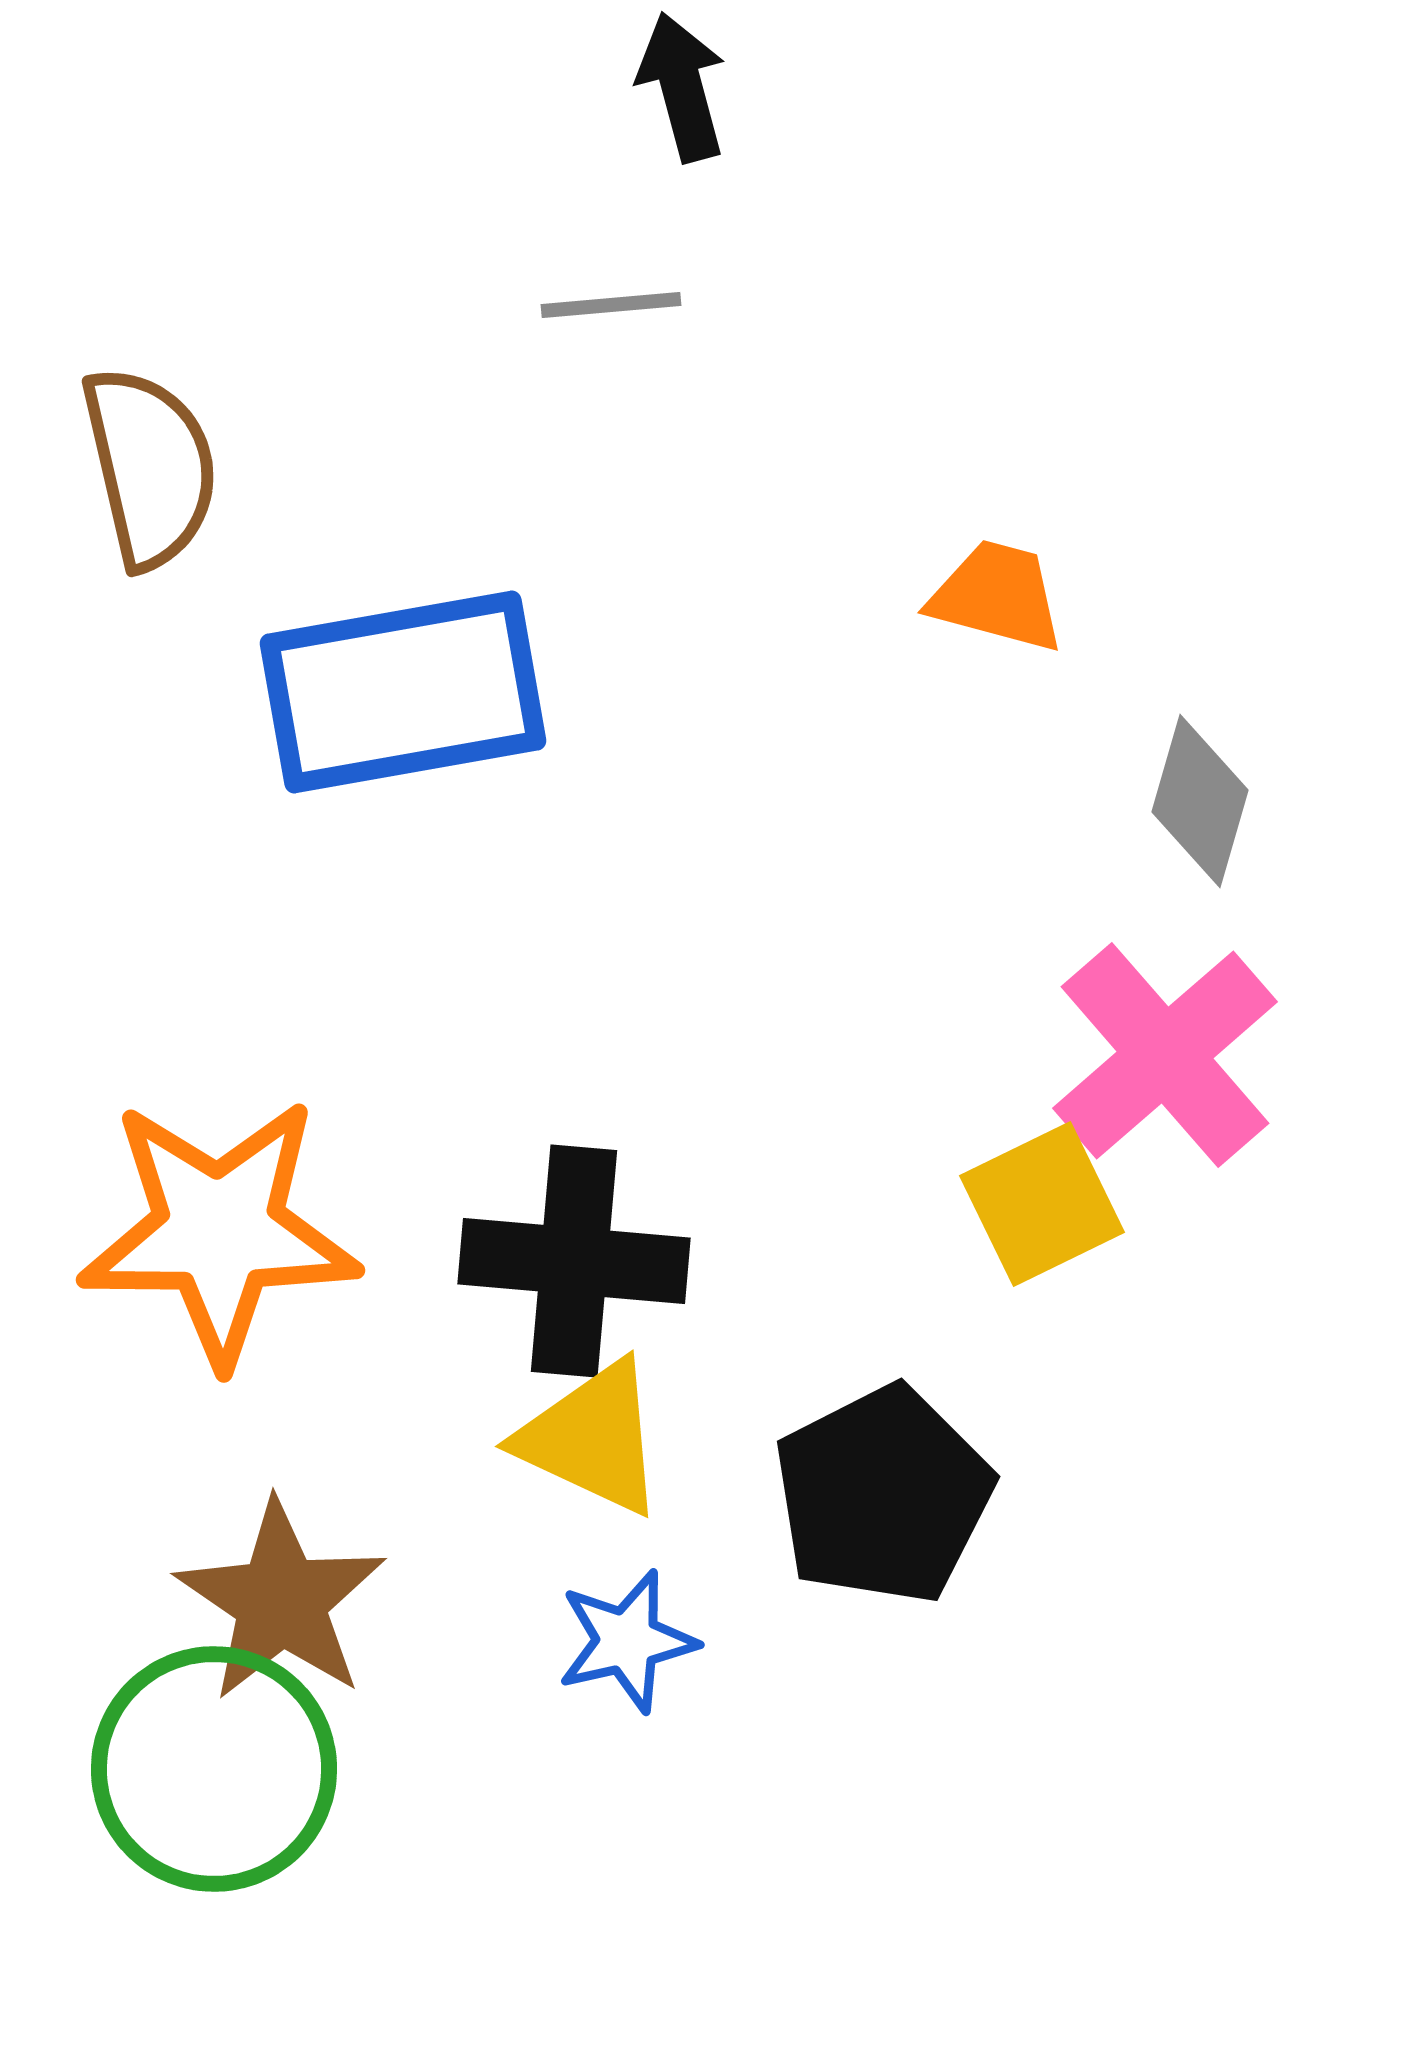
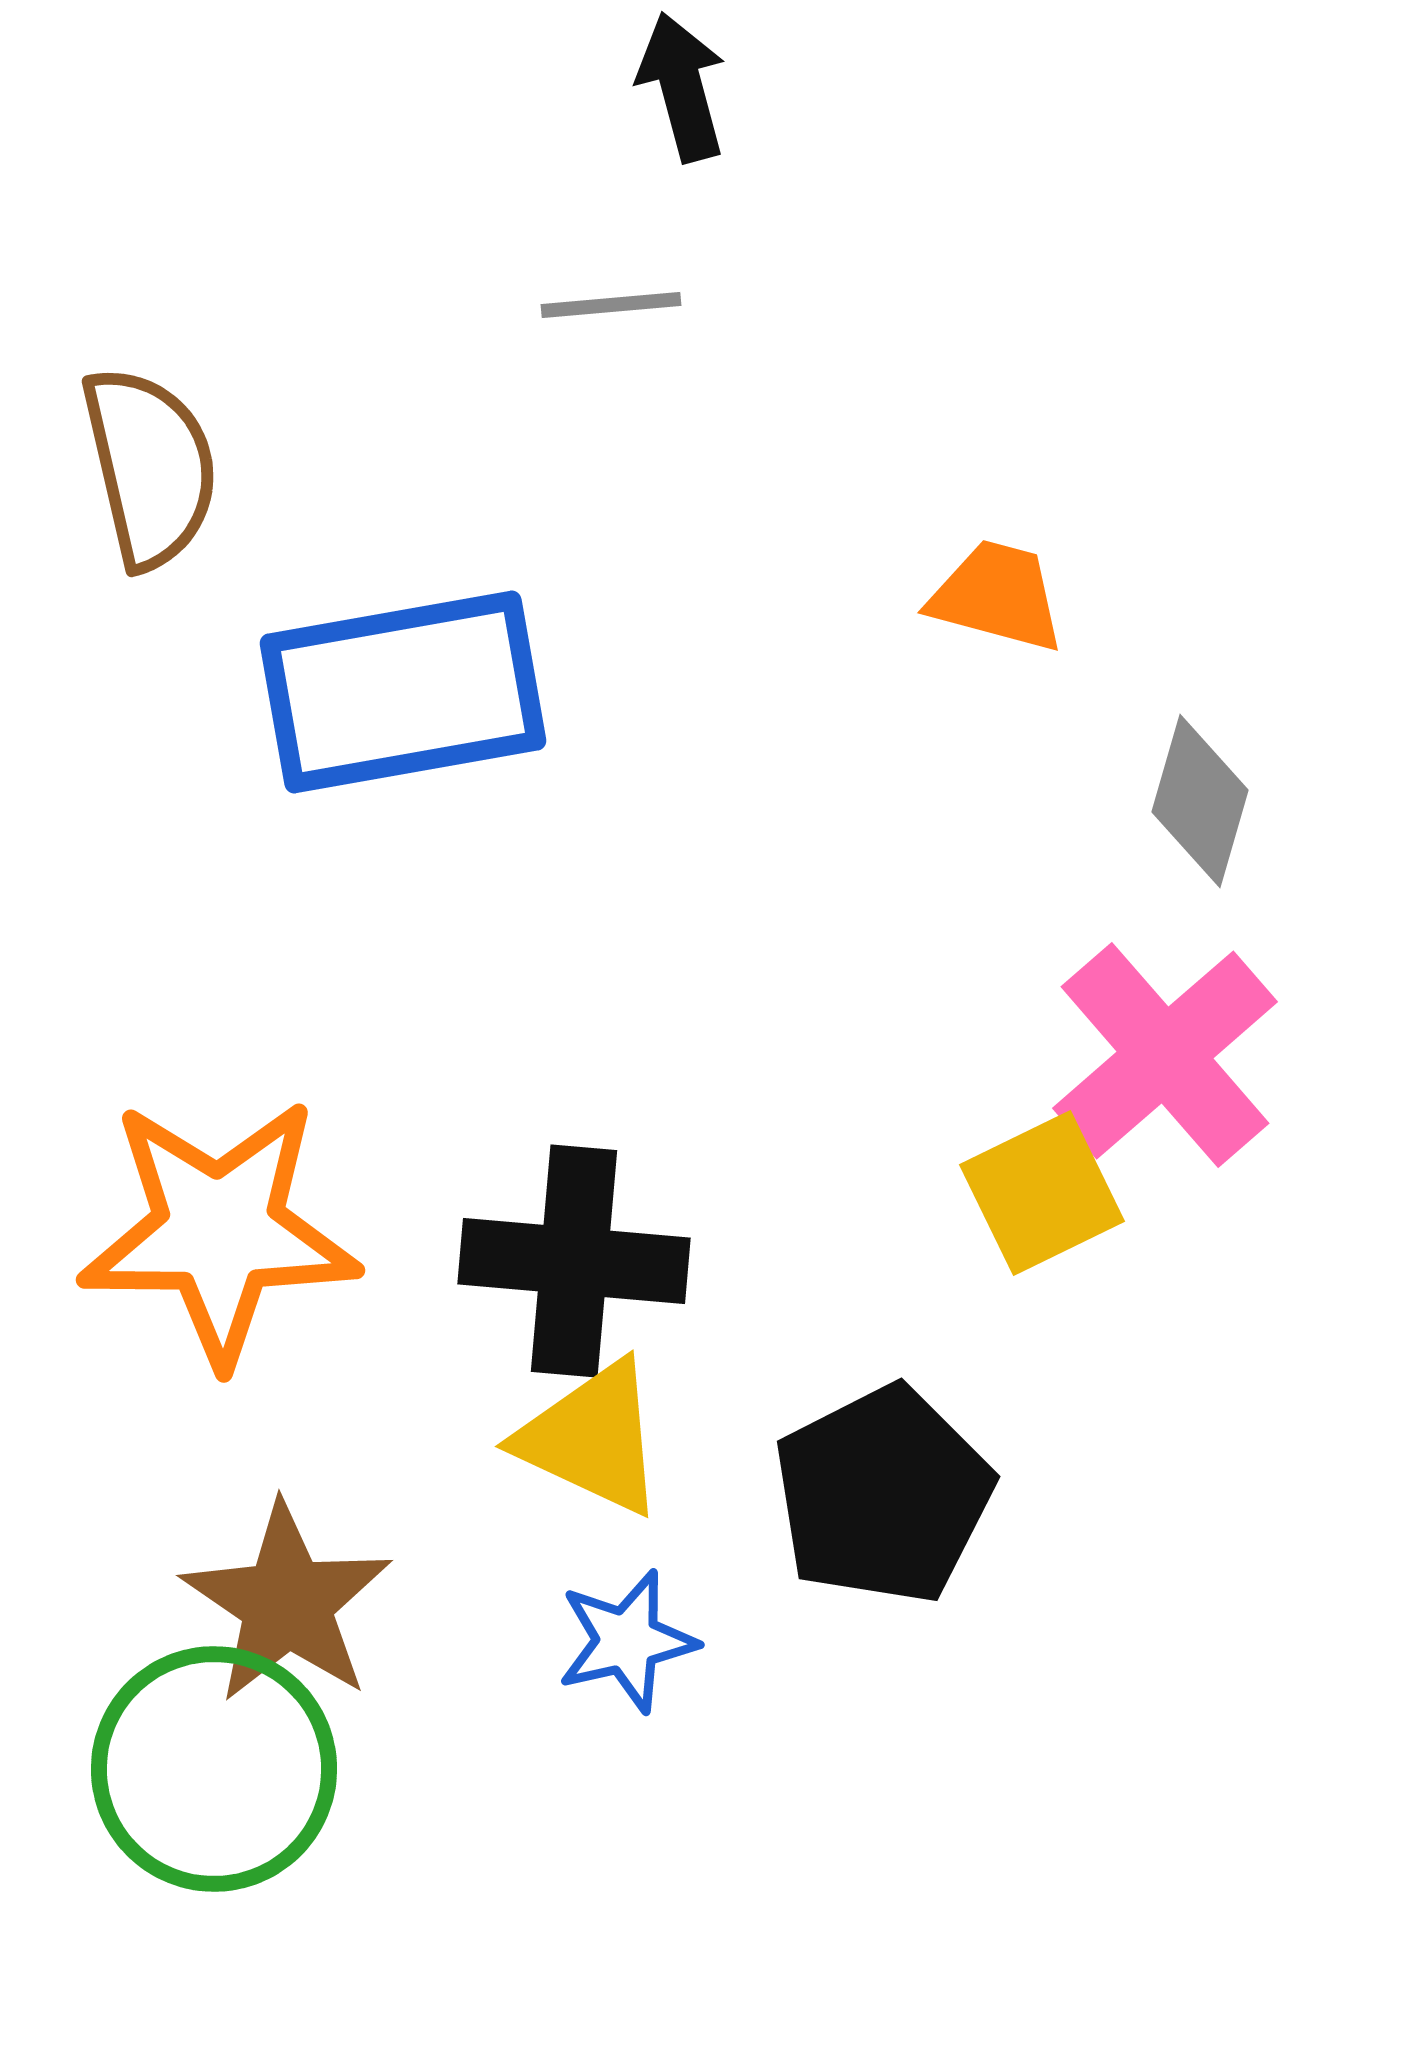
yellow square: moved 11 px up
brown star: moved 6 px right, 2 px down
